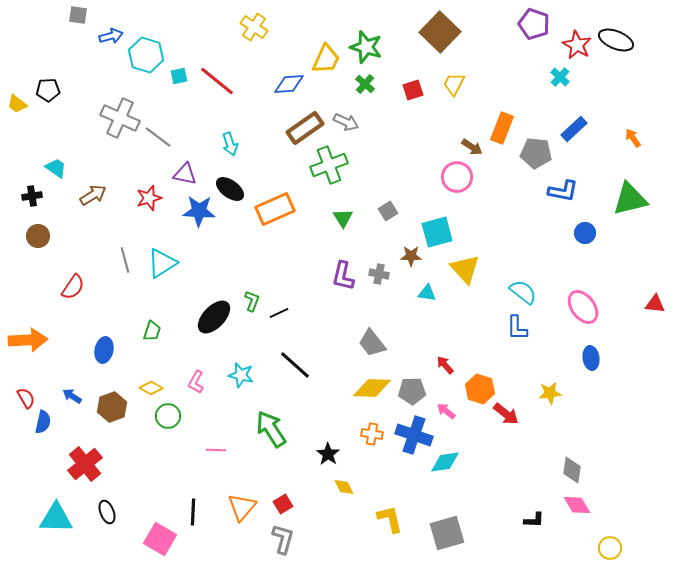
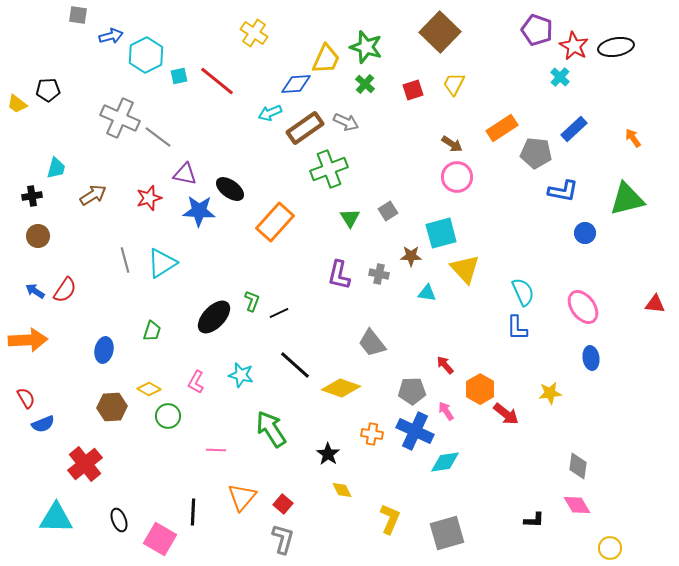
purple pentagon at (534, 24): moved 3 px right, 6 px down
yellow cross at (254, 27): moved 6 px down
black ellipse at (616, 40): moved 7 px down; rotated 32 degrees counterclockwise
red star at (577, 45): moved 3 px left, 1 px down
cyan hexagon at (146, 55): rotated 16 degrees clockwise
blue diamond at (289, 84): moved 7 px right
orange rectangle at (502, 128): rotated 36 degrees clockwise
cyan arrow at (230, 144): moved 40 px right, 31 px up; rotated 85 degrees clockwise
brown arrow at (472, 147): moved 20 px left, 3 px up
green cross at (329, 165): moved 4 px down
cyan trapezoid at (56, 168): rotated 70 degrees clockwise
green triangle at (630, 199): moved 3 px left
orange rectangle at (275, 209): moved 13 px down; rotated 24 degrees counterclockwise
green triangle at (343, 218): moved 7 px right
cyan square at (437, 232): moved 4 px right, 1 px down
purple L-shape at (343, 276): moved 4 px left, 1 px up
red semicircle at (73, 287): moved 8 px left, 3 px down
cyan semicircle at (523, 292): rotated 28 degrees clockwise
yellow diamond at (151, 388): moved 2 px left, 1 px down
yellow diamond at (372, 388): moved 31 px left; rotated 18 degrees clockwise
orange hexagon at (480, 389): rotated 12 degrees clockwise
blue arrow at (72, 396): moved 37 px left, 105 px up
brown hexagon at (112, 407): rotated 16 degrees clockwise
pink arrow at (446, 411): rotated 18 degrees clockwise
blue semicircle at (43, 422): moved 2 px down; rotated 55 degrees clockwise
blue cross at (414, 435): moved 1 px right, 4 px up; rotated 6 degrees clockwise
gray diamond at (572, 470): moved 6 px right, 4 px up
yellow diamond at (344, 487): moved 2 px left, 3 px down
red square at (283, 504): rotated 18 degrees counterclockwise
orange triangle at (242, 507): moved 10 px up
black ellipse at (107, 512): moved 12 px right, 8 px down
yellow L-shape at (390, 519): rotated 36 degrees clockwise
